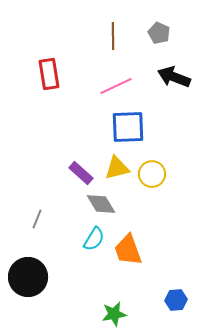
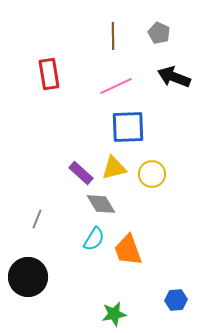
yellow triangle: moved 3 px left
